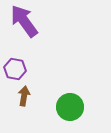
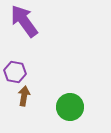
purple hexagon: moved 3 px down
